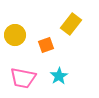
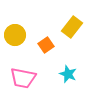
yellow rectangle: moved 1 px right, 3 px down
orange square: rotated 14 degrees counterclockwise
cyan star: moved 9 px right, 2 px up; rotated 18 degrees counterclockwise
